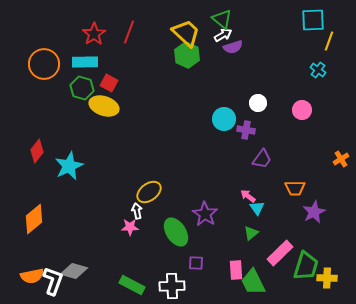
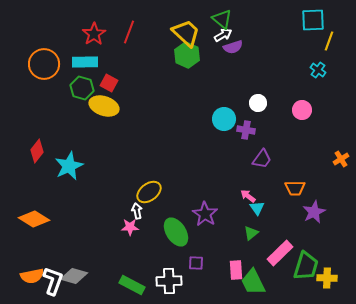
orange diamond at (34, 219): rotated 72 degrees clockwise
gray diamond at (74, 271): moved 5 px down
white cross at (172, 286): moved 3 px left, 5 px up
